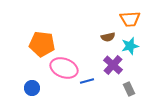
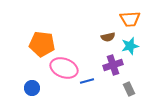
purple cross: rotated 30 degrees clockwise
